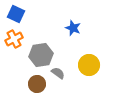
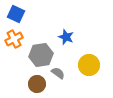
blue star: moved 7 px left, 9 px down
